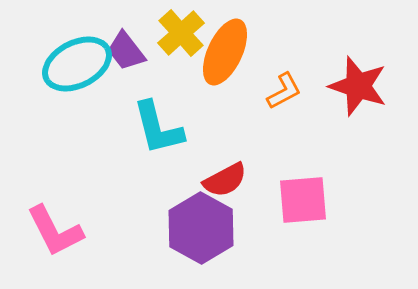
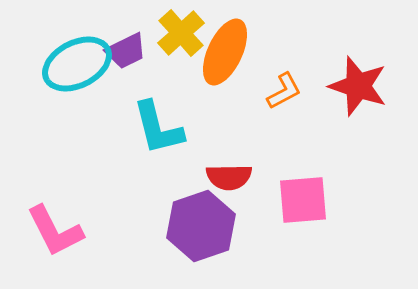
purple trapezoid: rotated 78 degrees counterclockwise
red semicircle: moved 4 px right, 3 px up; rotated 27 degrees clockwise
purple hexagon: moved 2 px up; rotated 12 degrees clockwise
